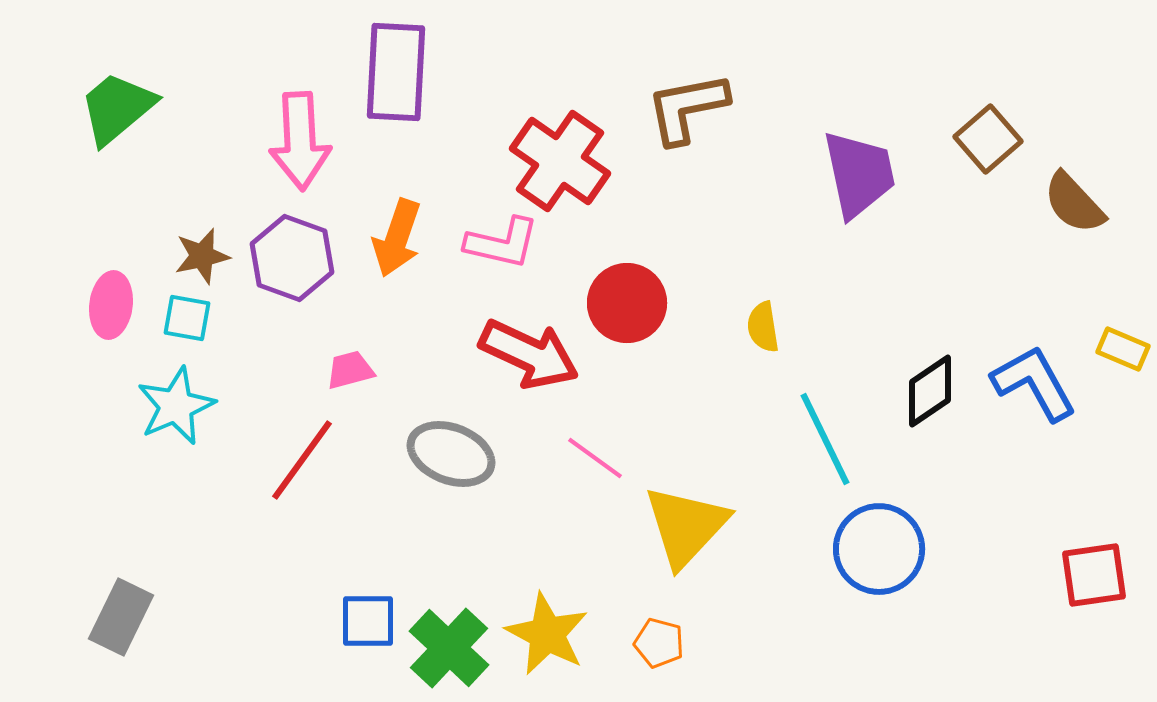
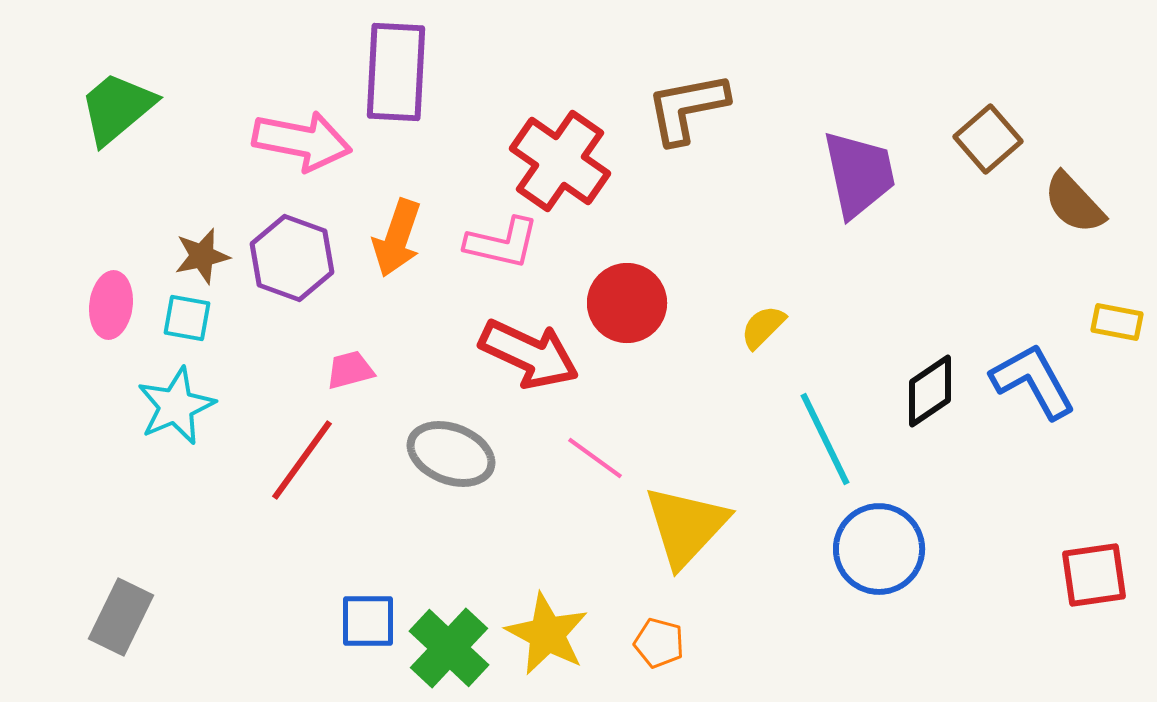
pink arrow: moved 2 px right; rotated 76 degrees counterclockwise
yellow semicircle: rotated 54 degrees clockwise
yellow rectangle: moved 6 px left, 27 px up; rotated 12 degrees counterclockwise
blue L-shape: moved 1 px left, 2 px up
